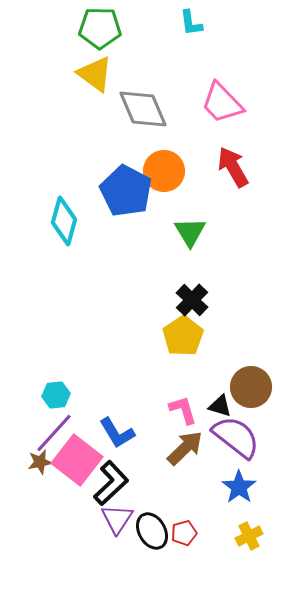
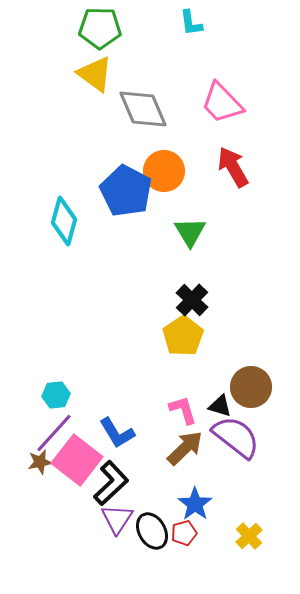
blue star: moved 44 px left, 17 px down
yellow cross: rotated 16 degrees counterclockwise
